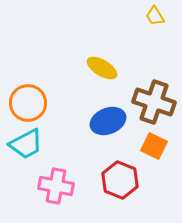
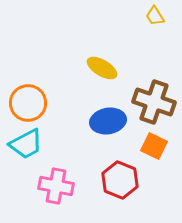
blue ellipse: rotated 12 degrees clockwise
